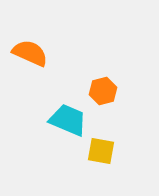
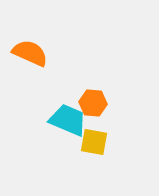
orange hexagon: moved 10 px left, 12 px down; rotated 20 degrees clockwise
yellow square: moved 7 px left, 9 px up
